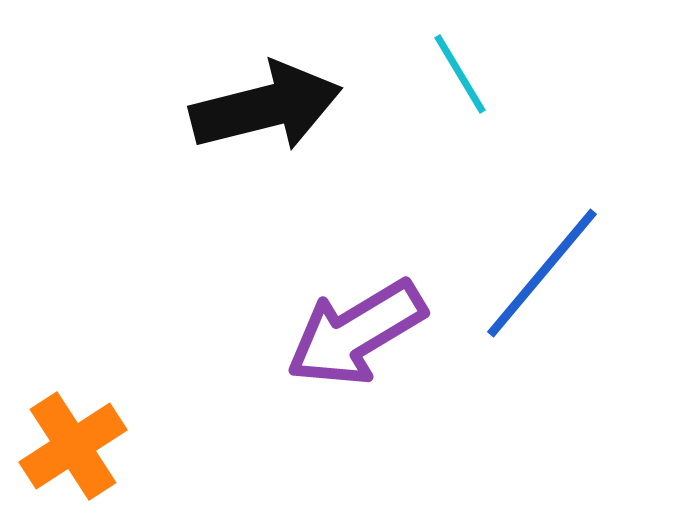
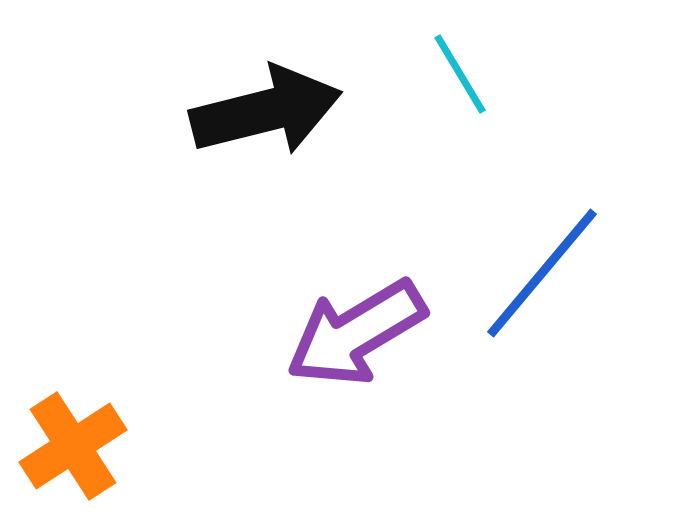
black arrow: moved 4 px down
